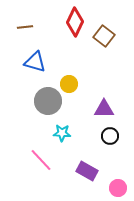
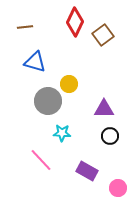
brown square: moved 1 px left, 1 px up; rotated 15 degrees clockwise
